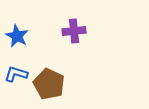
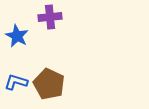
purple cross: moved 24 px left, 14 px up
blue L-shape: moved 8 px down
